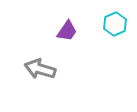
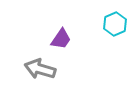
purple trapezoid: moved 6 px left, 8 px down
